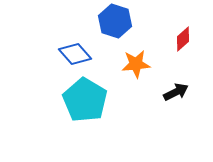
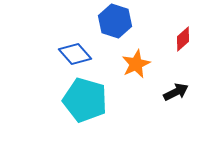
orange star: rotated 20 degrees counterclockwise
cyan pentagon: rotated 15 degrees counterclockwise
